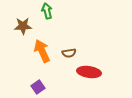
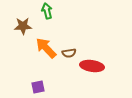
orange arrow: moved 4 px right, 3 px up; rotated 20 degrees counterclockwise
red ellipse: moved 3 px right, 6 px up
purple square: rotated 24 degrees clockwise
